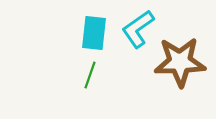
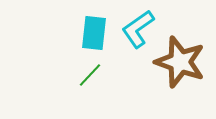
brown star: rotated 21 degrees clockwise
green line: rotated 24 degrees clockwise
